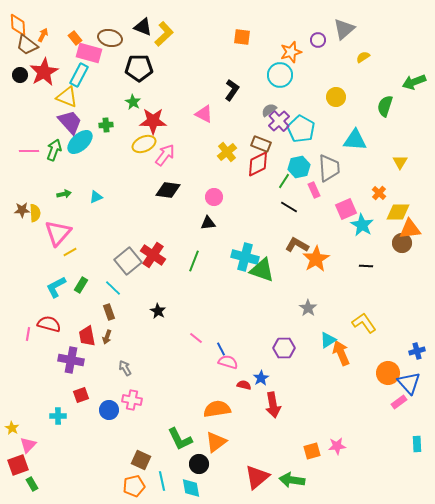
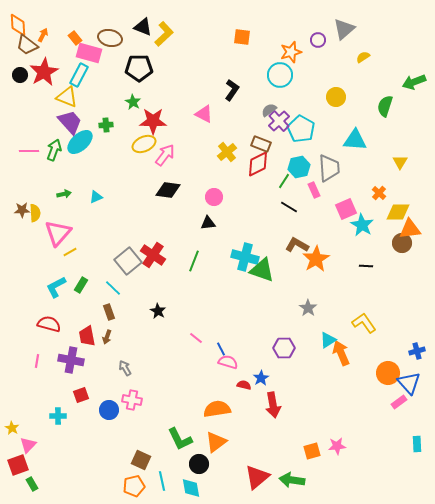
pink line at (28, 334): moved 9 px right, 27 px down
